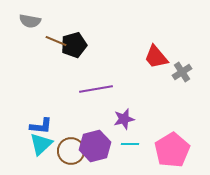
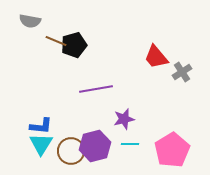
cyan triangle: rotated 15 degrees counterclockwise
